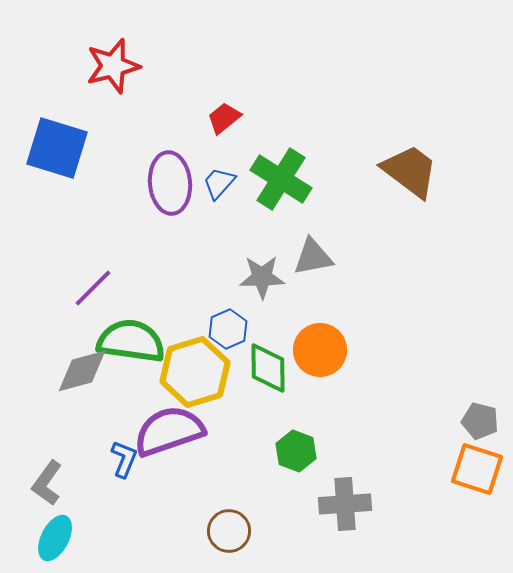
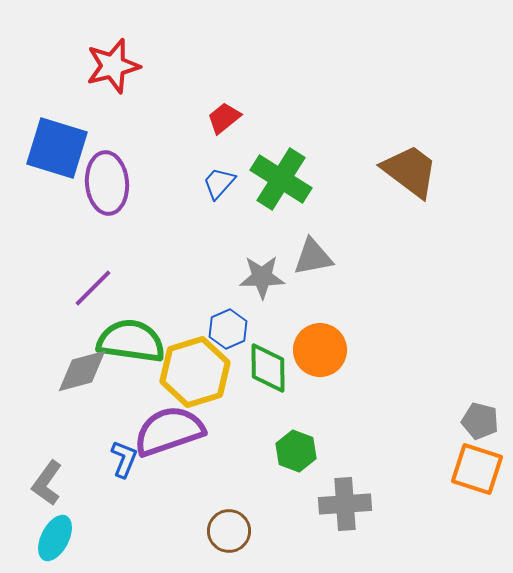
purple ellipse: moved 63 px left
